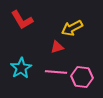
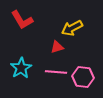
pink hexagon: moved 1 px right
